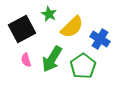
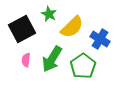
pink semicircle: rotated 24 degrees clockwise
